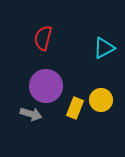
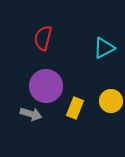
yellow circle: moved 10 px right, 1 px down
